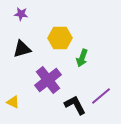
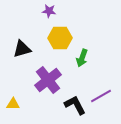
purple star: moved 28 px right, 3 px up
purple line: rotated 10 degrees clockwise
yellow triangle: moved 2 px down; rotated 24 degrees counterclockwise
